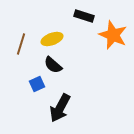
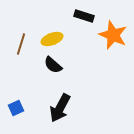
blue square: moved 21 px left, 24 px down
